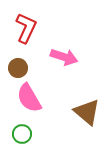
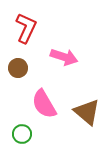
pink semicircle: moved 15 px right, 6 px down
